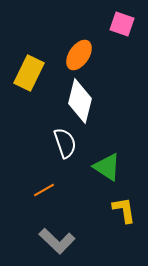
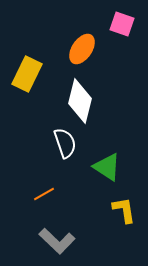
orange ellipse: moved 3 px right, 6 px up
yellow rectangle: moved 2 px left, 1 px down
orange line: moved 4 px down
